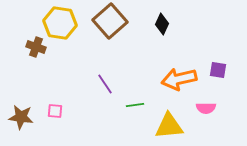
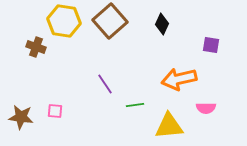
yellow hexagon: moved 4 px right, 2 px up
purple square: moved 7 px left, 25 px up
